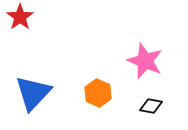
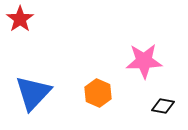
red star: moved 2 px down
pink star: moved 1 px left; rotated 24 degrees counterclockwise
black diamond: moved 12 px right
